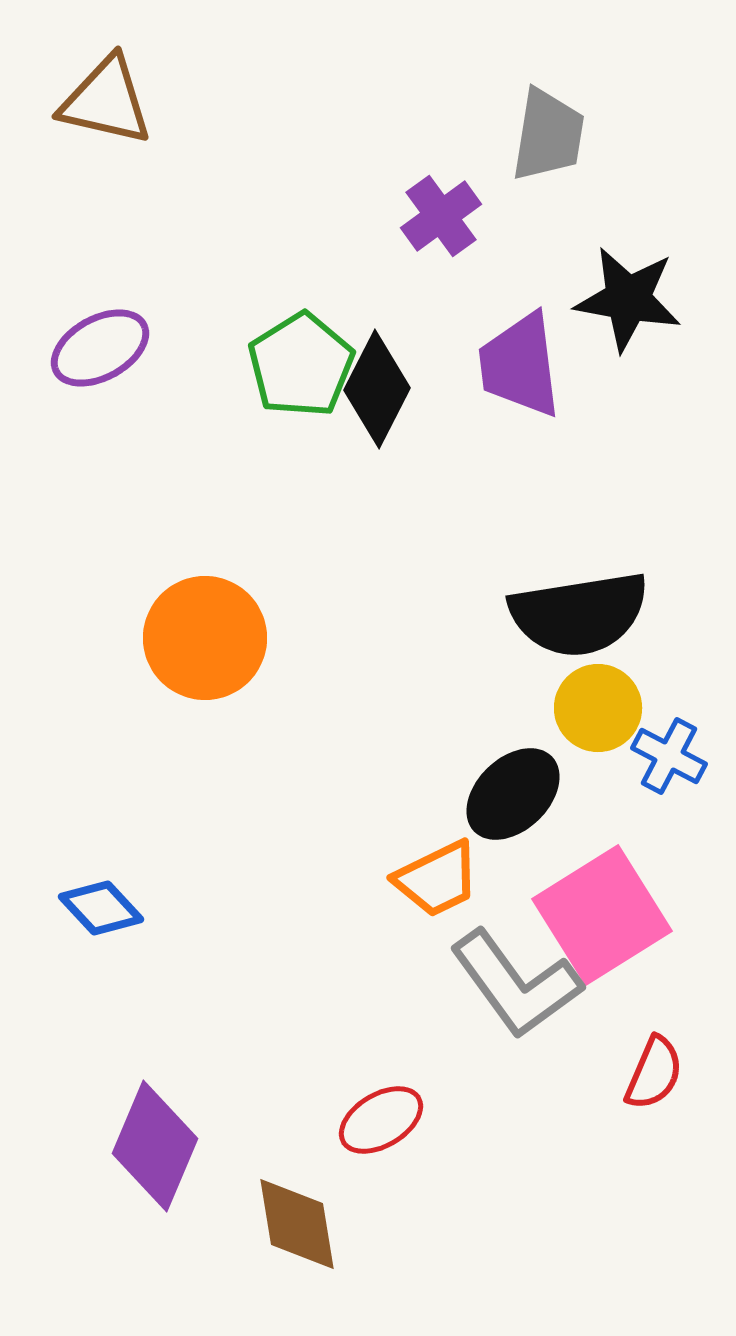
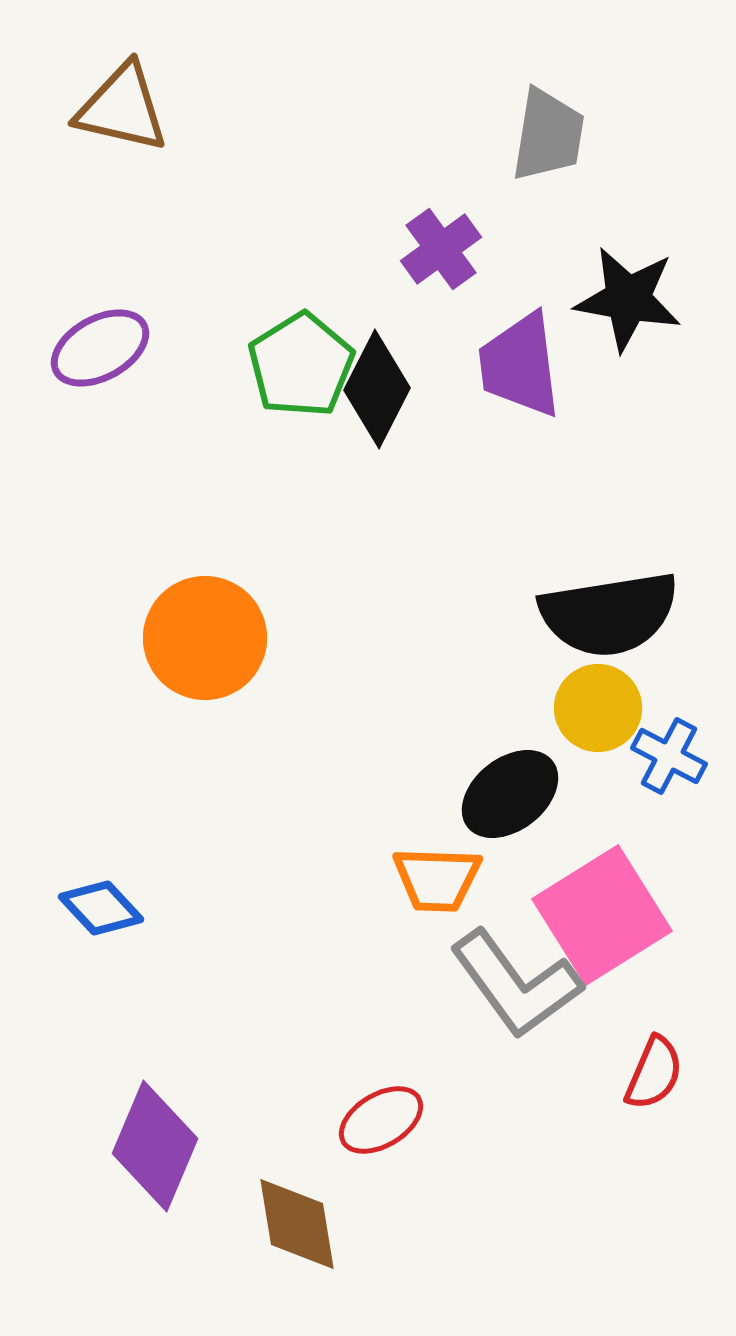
brown triangle: moved 16 px right, 7 px down
purple cross: moved 33 px down
black semicircle: moved 30 px right
black ellipse: moved 3 px left; rotated 6 degrees clockwise
orange trapezoid: rotated 28 degrees clockwise
